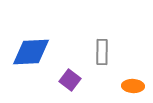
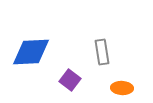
gray rectangle: rotated 10 degrees counterclockwise
orange ellipse: moved 11 px left, 2 px down
